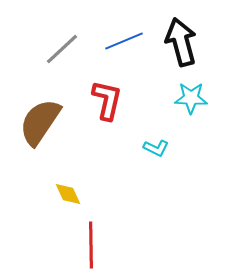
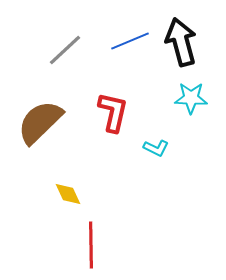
blue line: moved 6 px right
gray line: moved 3 px right, 1 px down
red L-shape: moved 6 px right, 12 px down
brown semicircle: rotated 12 degrees clockwise
